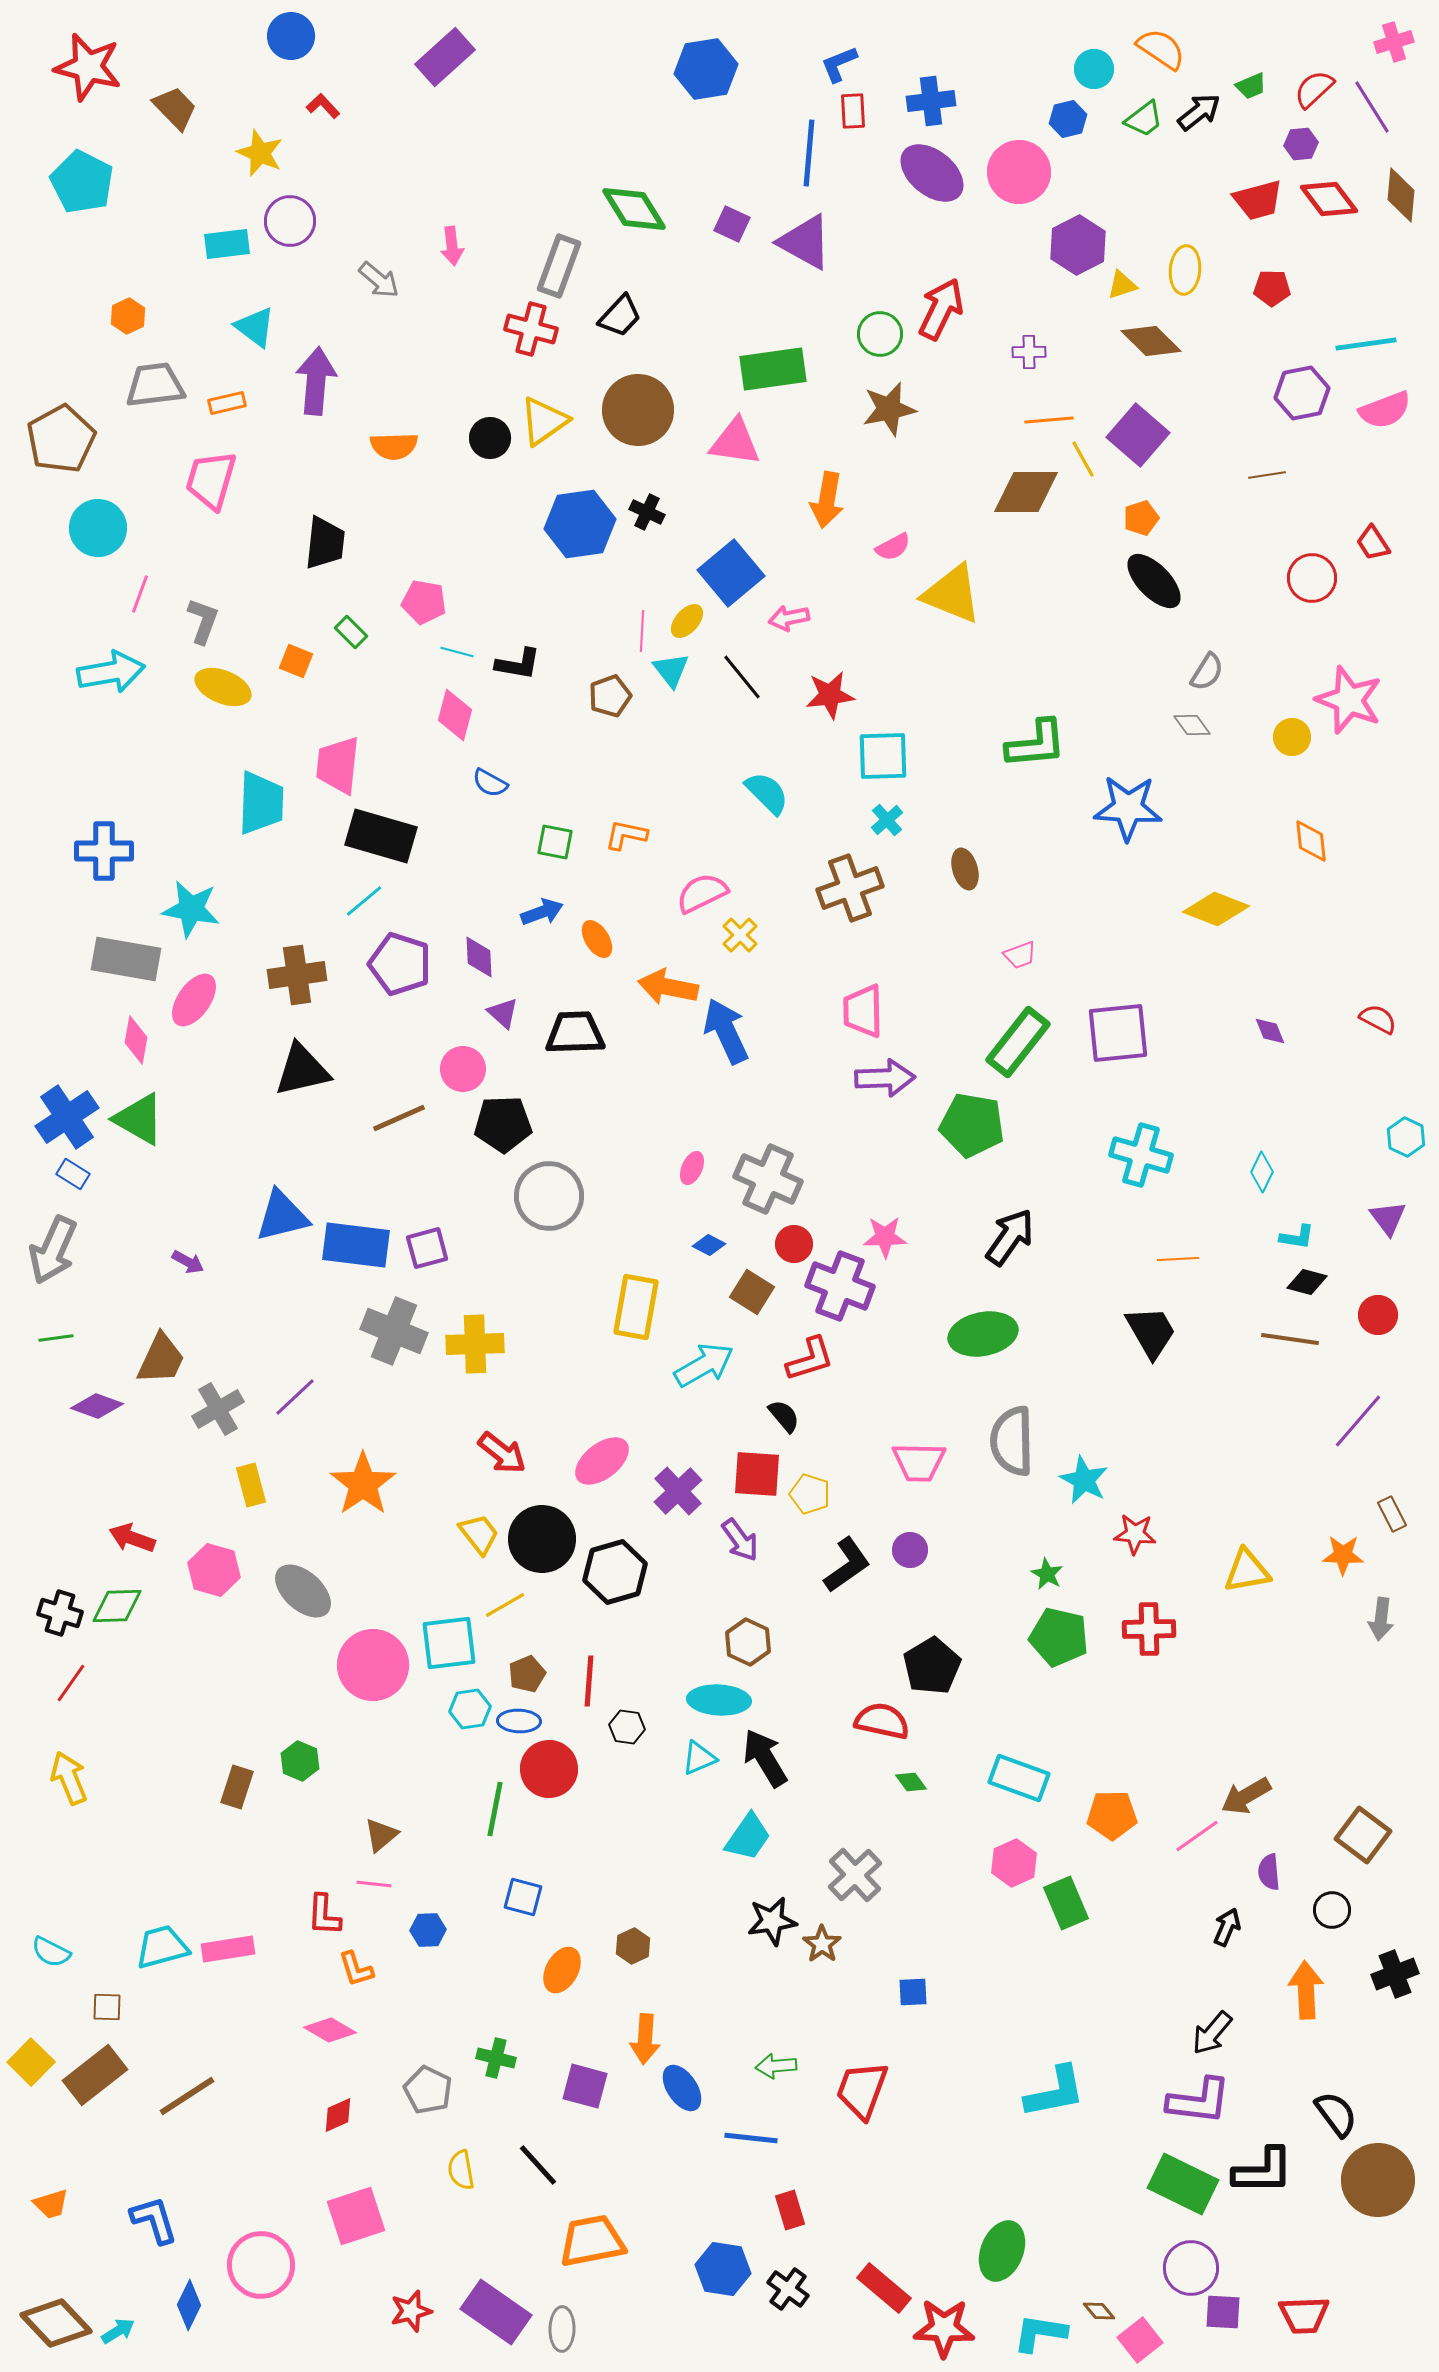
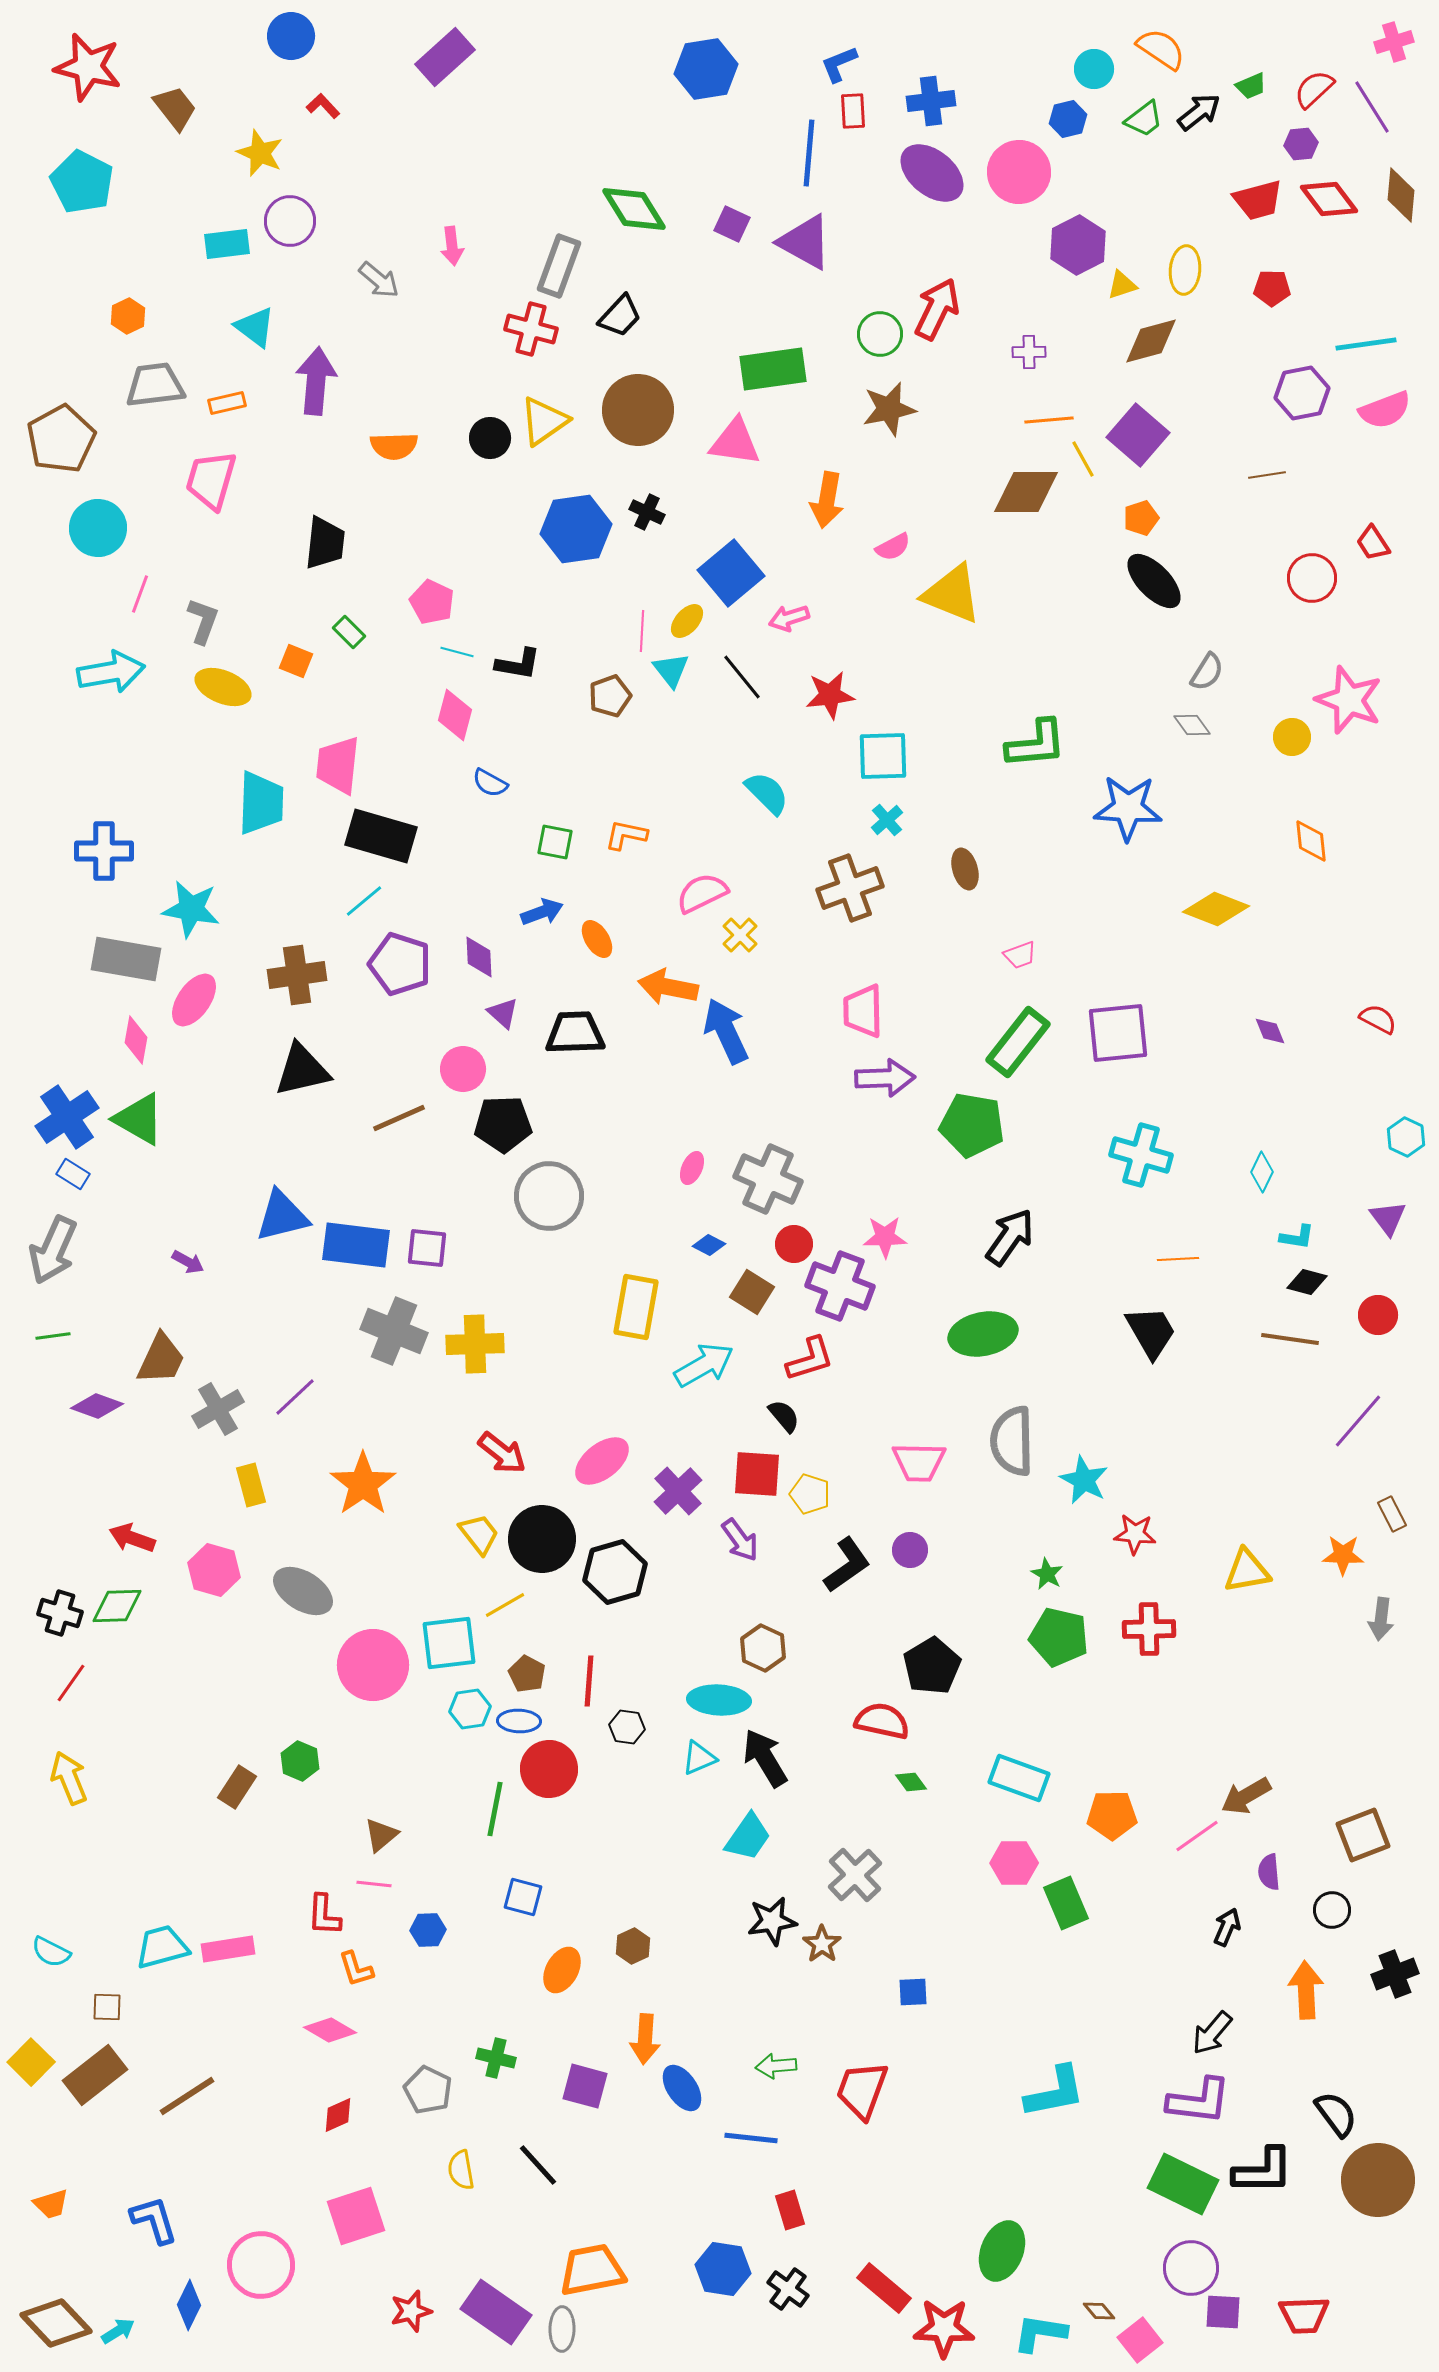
brown trapezoid at (175, 108): rotated 6 degrees clockwise
red arrow at (941, 309): moved 4 px left
brown diamond at (1151, 341): rotated 60 degrees counterclockwise
blue hexagon at (580, 524): moved 4 px left, 5 px down
pink pentagon at (424, 602): moved 8 px right; rotated 15 degrees clockwise
pink arrow at (789, 618): rotated 6 degrees counterclockwise
green rectangle at (351, 632): moved 2 px left
purple square at (427, 1248): rotated 21 degrees clockwise
green line at (56, 1338): moved 3 px left, 2 px up
gray ellipse at (303, 1591): rotated 10 degrees counterclockwise
brown hexagon at (748, 1642): moved 15 px right, 6 px down
brown pentagon at (527, 1674): rotated 21 degrees counterclockwise
brown rectangle at (237, 1787): rotated 15 degrees clockwise
brown square at (1363, 1835): rotated 32 degrees clockwise
pink hexagon at (1014, 1863): rotated 24 degrees clockwise
orange trapezoid at (592, 2241): moved 29 px down
